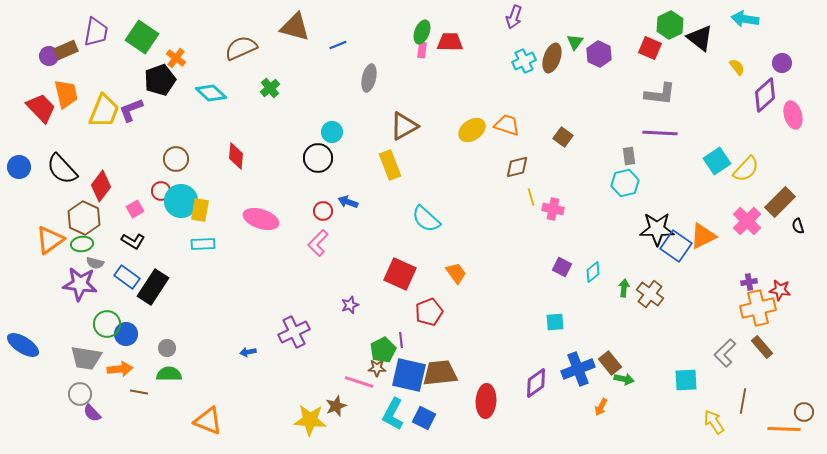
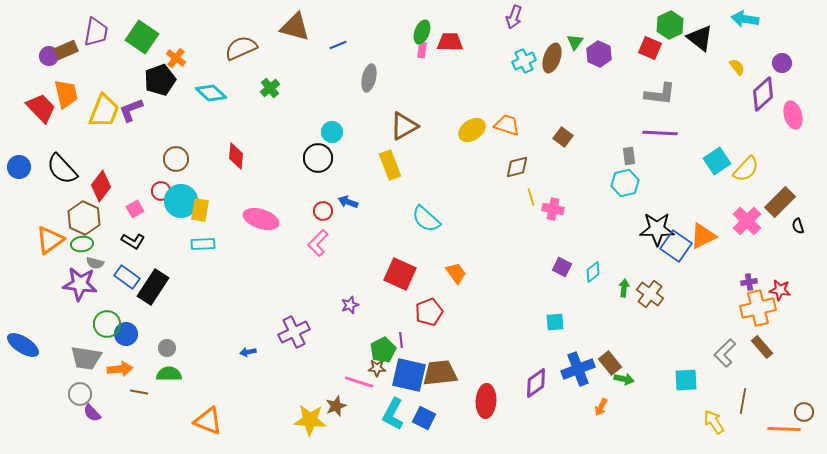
purple diamond at (765, 95): moved 2 px left, 1 px up
